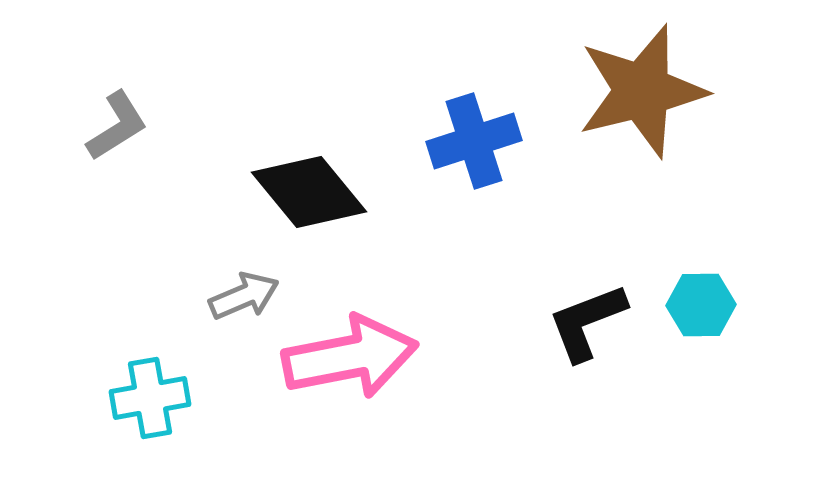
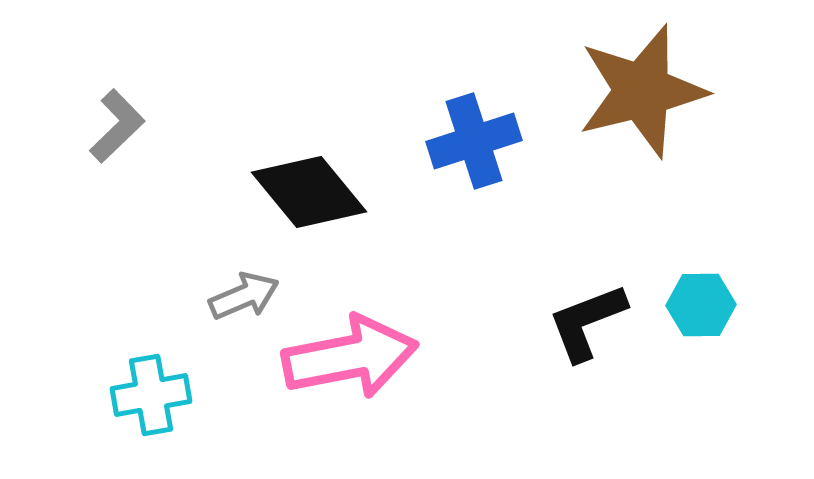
gray L-shape: rotated 12 degrees counterclockwise
cyan cross: moved 1 px right, 3 px up
